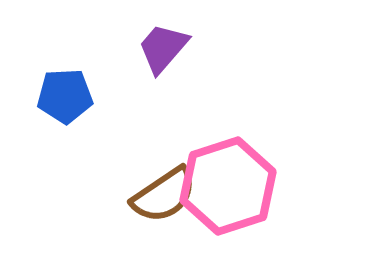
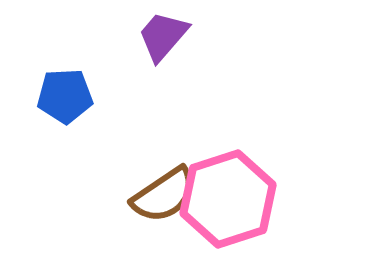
purple trapezoid: moved 12 px up
pink hexagon: moved 13 px down
